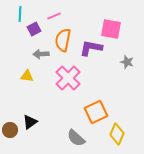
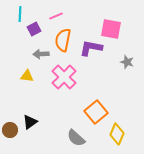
pink line: moved 2 px right
pink cross: moved 4 px left, 1 px up
orange square: rotated 15 degrees counterclockwise
